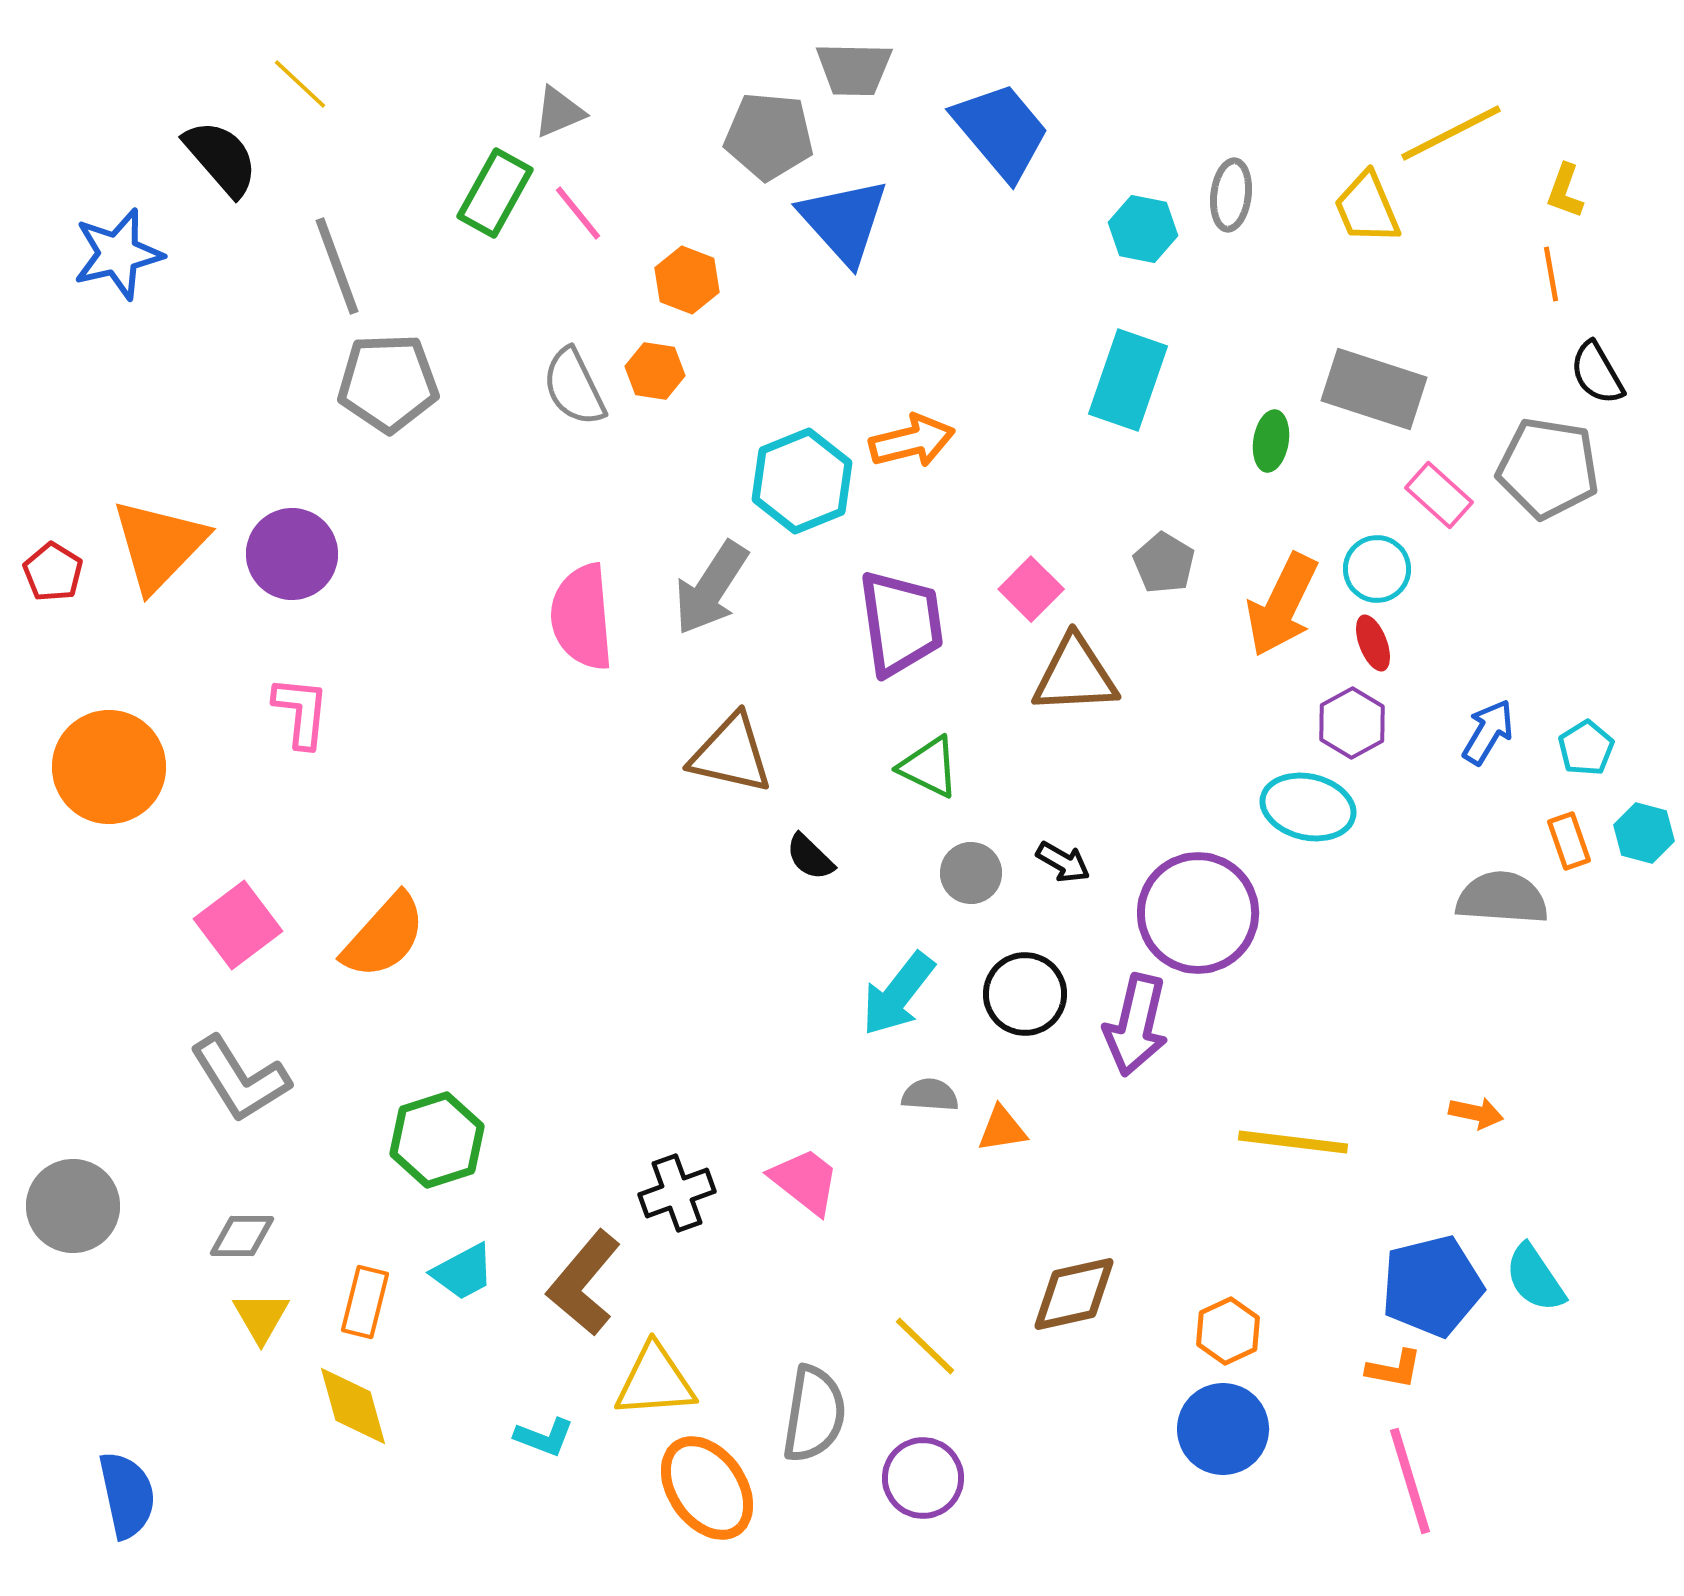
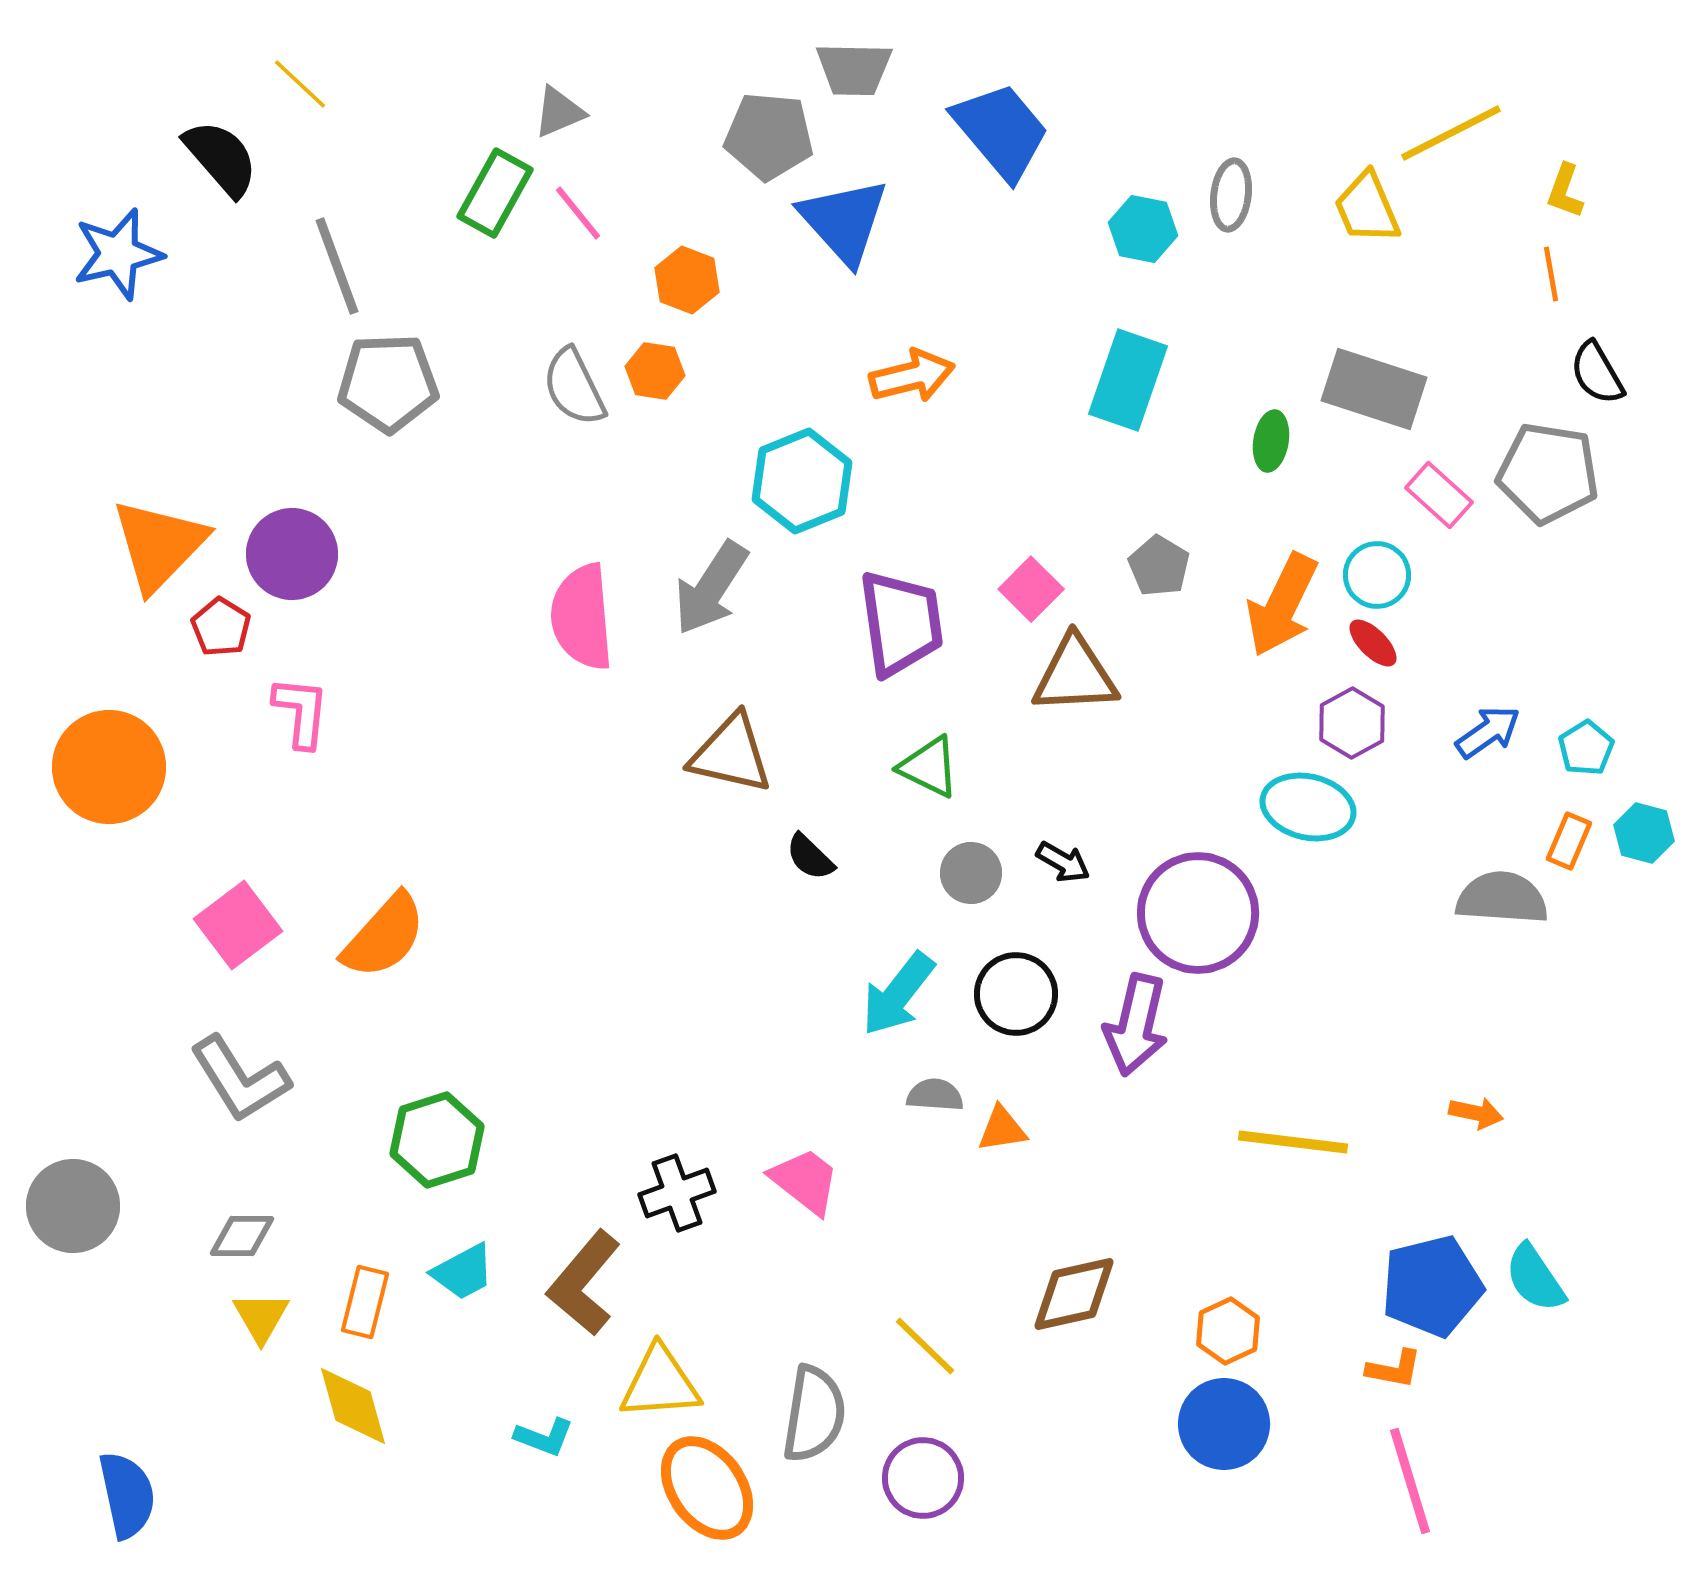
orange arrow at (912, 441): moved 65 px up
gray pentagon at (1548, 468): moved 5 px down
gray pentagon at (1164, 563): moved 5 px left, 3 px down
cyan circle at (1377, 569): moved 6 px down
red pentagon at (53, 572): moved 168 px right, 55 px down
red ellipse at (1373, 643): rotated 24 degrees counterclockwise
blue arrow at (1488, 732): rotated 24 degrees clockwise
orange rectangle at (1569, 841): rotated 42 degrees clockwise
black circle at (1025, 994): moved 9 px left
gray semicircle at (930, 1095): moved 5 px right
yellow triangle at (655, 1381): moved 5 px right, 2 px down
blue circle at (1223, 1429): moved 1 px right, 5 px up
